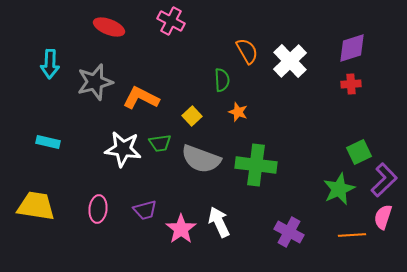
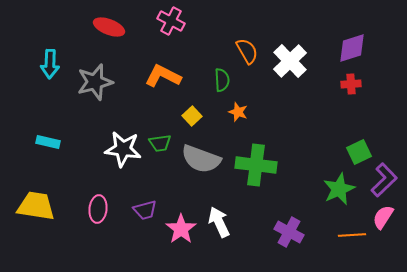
orange L-shape: moved 22 px right, 22 px up
pink semicircle: rotated 15 degrees clockwise
